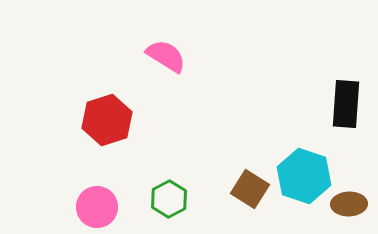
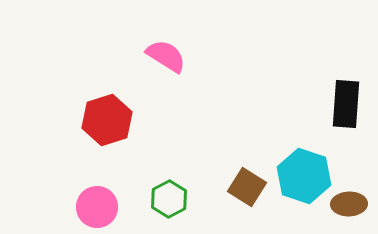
brown square: moved 3 px left, 2 px up
